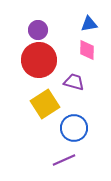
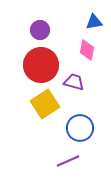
blue triangle: moved 5 px right, 2 px up
purple circle: moved 2 px right
pink diamond: rotated 10 degrees clockwise
red circle: moved 2 px right, 5 px down
blue circle: moved 6 px right
purple line: moved 4 px right, 1 px down
